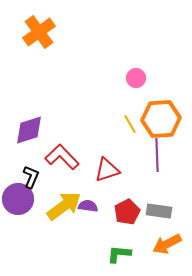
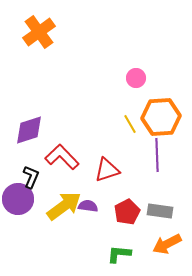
orange hexagon: moved 2 px up
gray rectangle: moved 1 px right
